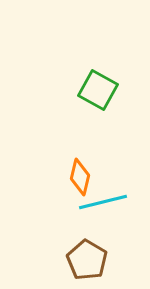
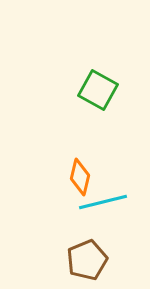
brown pentagon: rotated 18 degrees clockwise
